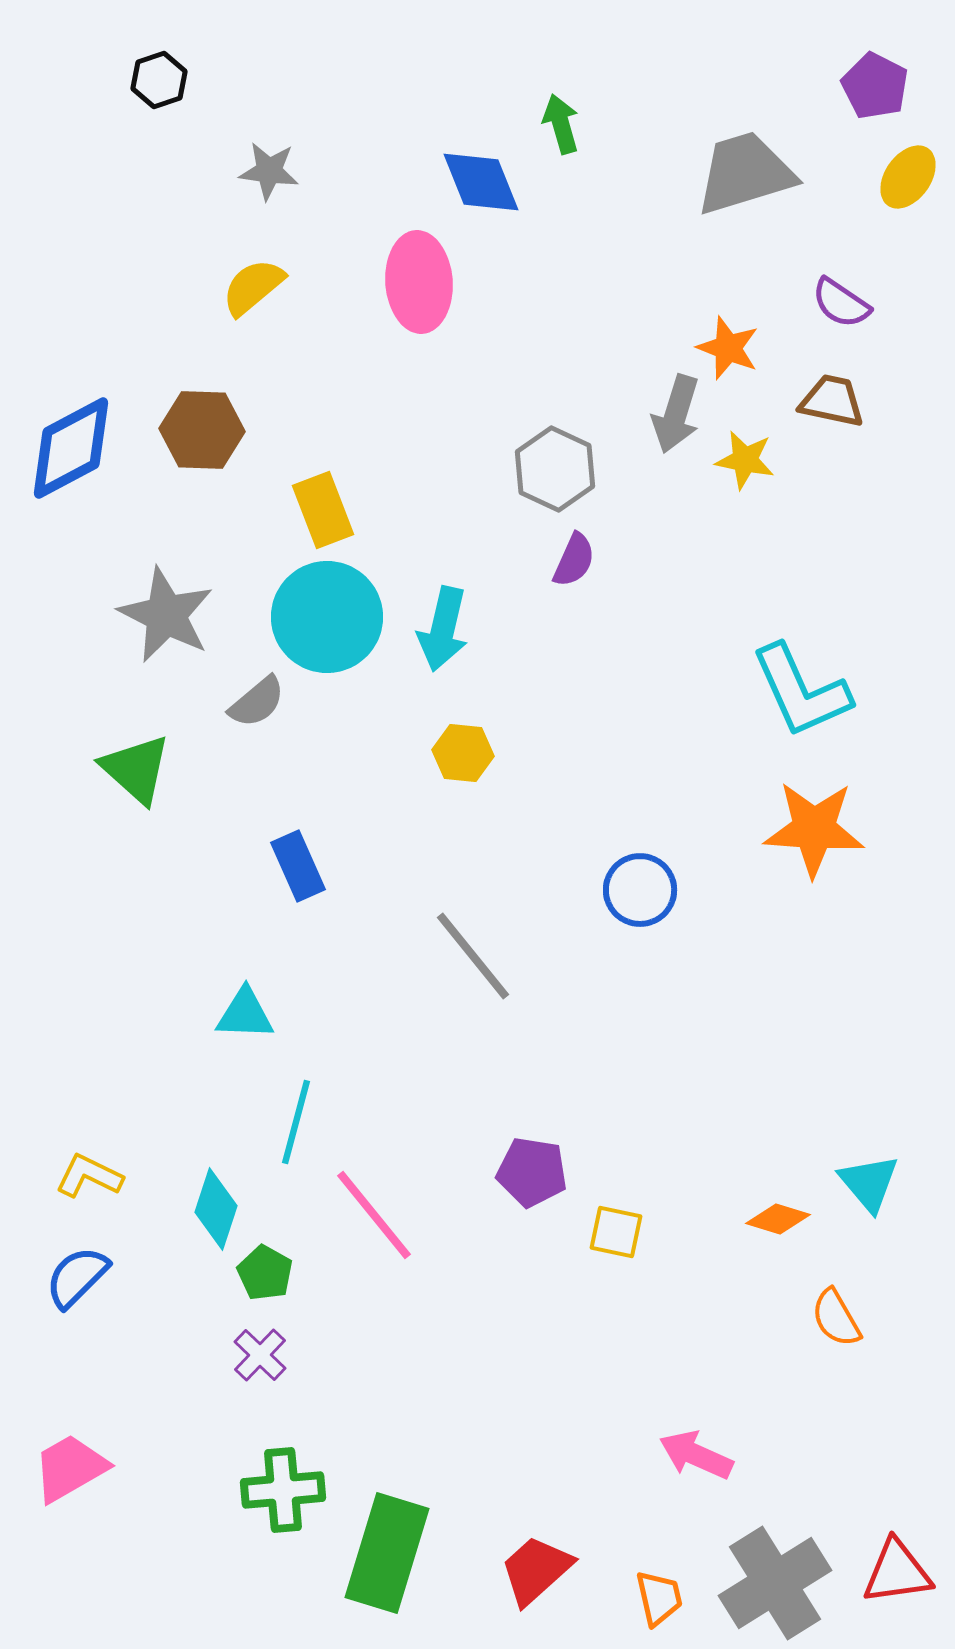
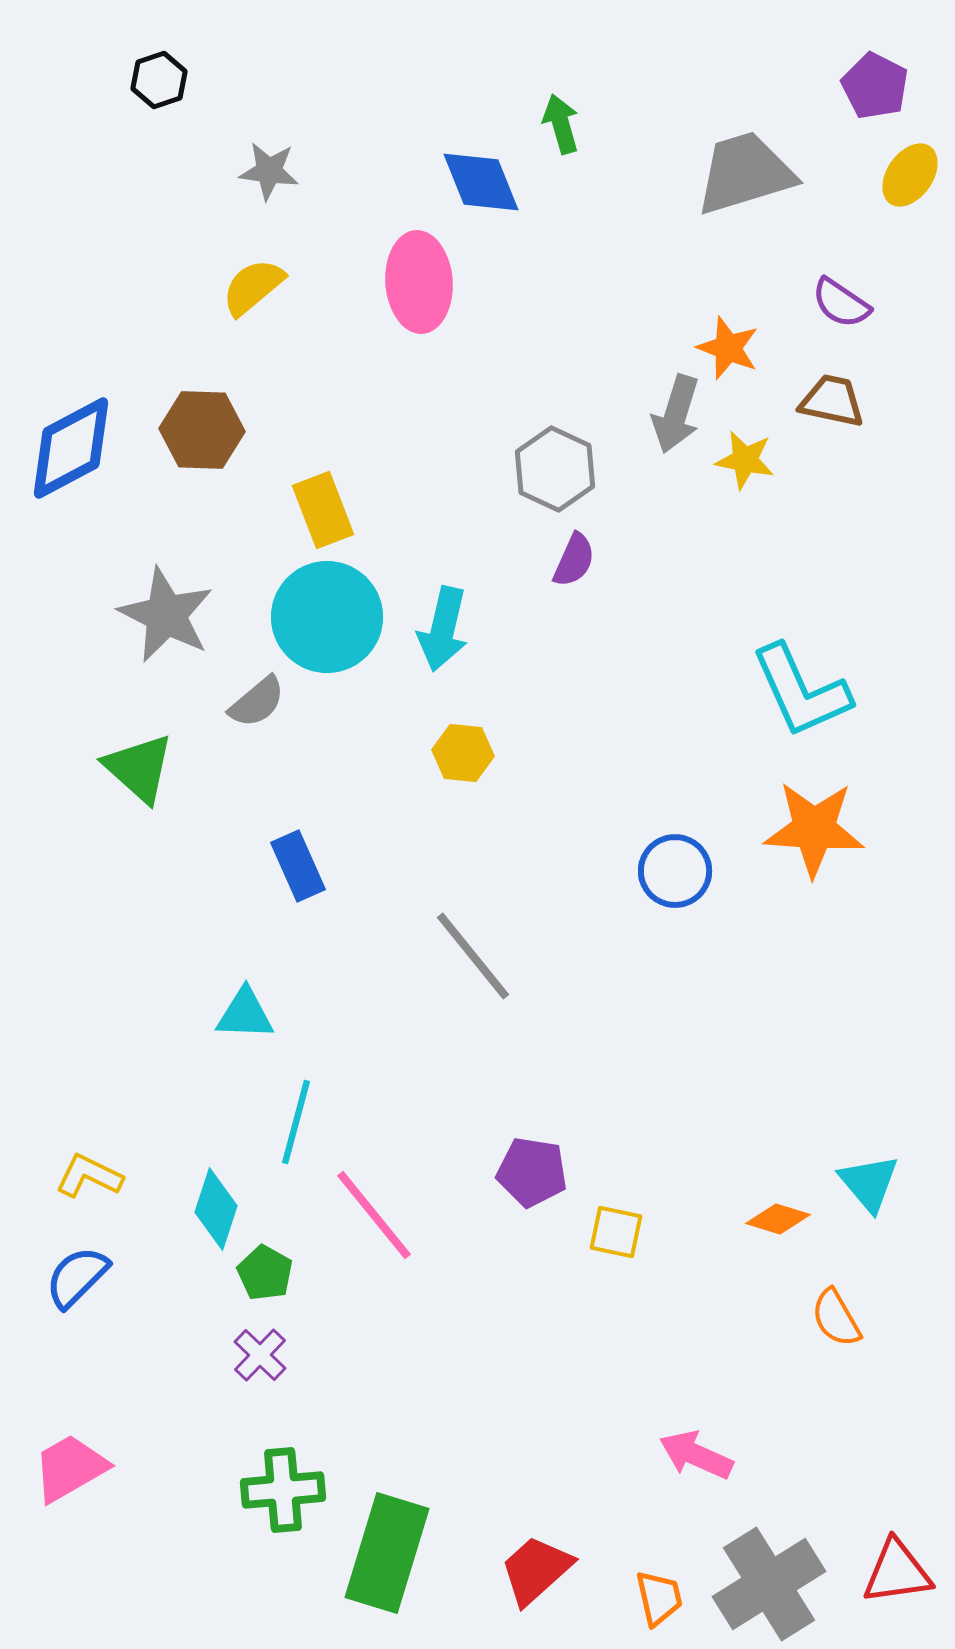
yellow ellipse at (908, 177): moved 2 px right, 2 px up
green triangle at (136, 769): moved 3 px right, 1 px up
blue circle at (640, 890): moved 35 px right, 19 px up
gray cross at (775, 1583): moved 6 px left, 1 px down
